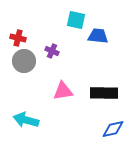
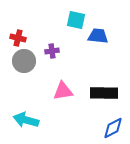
purple cross: rotated 32 degrees counterclockwise
blue diamond: moved 1 px up; rotated 15 degrees counterclockwise
